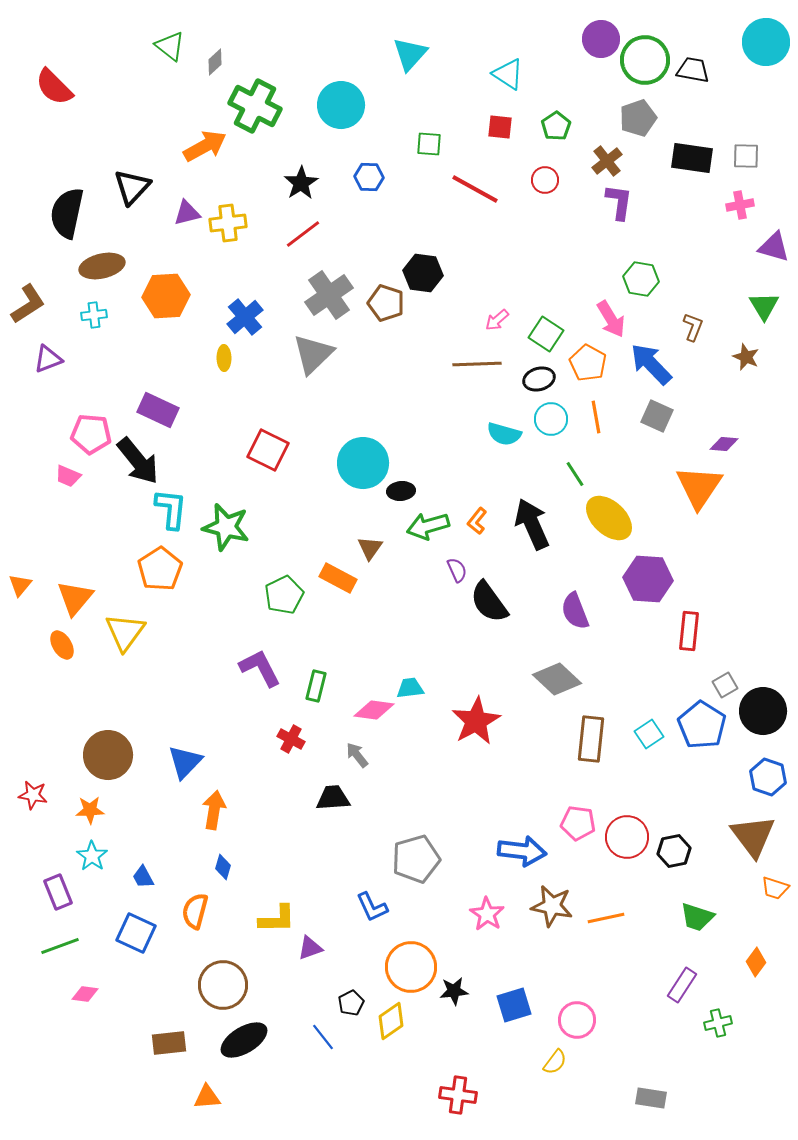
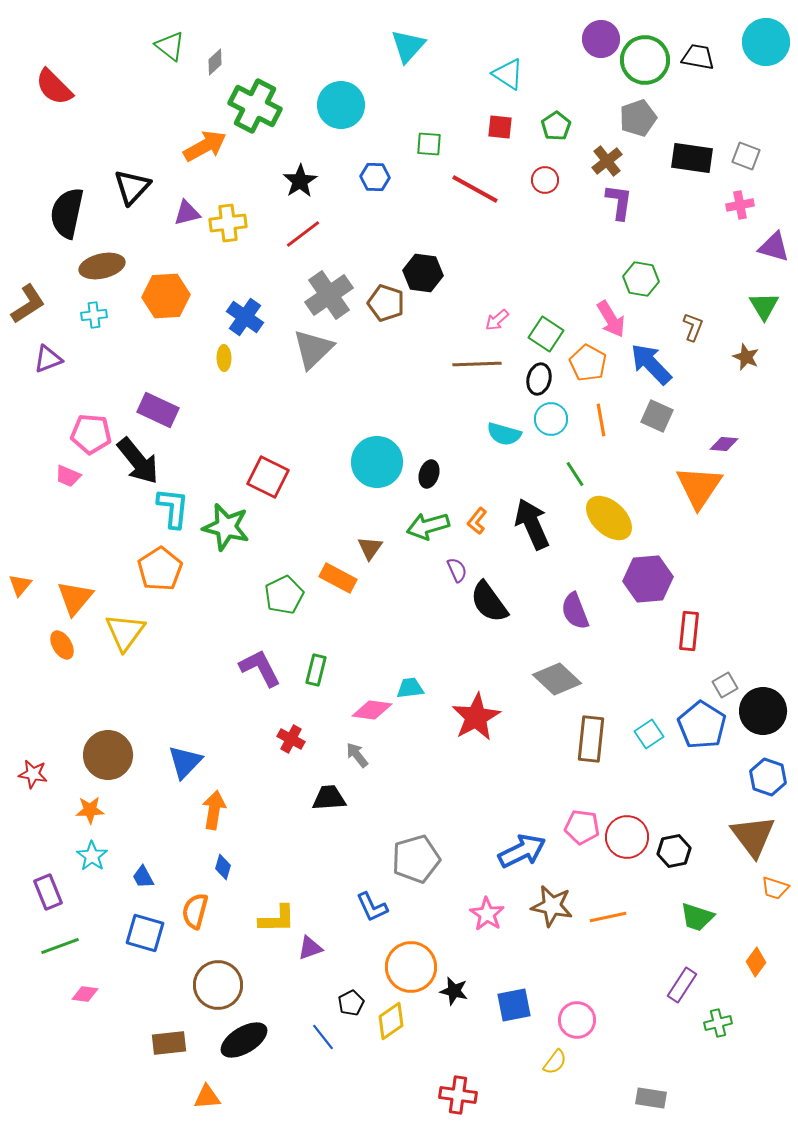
cyan triangle at (410, 54): moved 2 px left, 8 px up
black trapezoid at (693, 70): moved 5 px right, 13 px up
gray square at (746, 156): rotated 20 degrees clockwise
blue hexagon at (369, 177): moved 6 px right
black star at (301, 183): moved 1 px left, 2 px up
blue cross at (245, 317): rotated 15 degrees counterclockwise
gray triangle at (313, 354): moved 5 px up
black ellipse at (539, 379): rotated 60 degrees counterclockwise
orange line at (596, 417): moved 5 px right, 3 px down
red square at (268, 450): moved 27 px down
cyan circle at (363, 463): moved 14 px right, 1 px up
black ellipse at (401, 491): moved 28 px right, 17 px up; rotated 68 degrees counterclockwise
cyan L-shape at (171, 509): moved 2 px right, 1 px up
purple hexagon at (648, 579): rotated 9 degrees counterclockwise
green rectangle at (316, 686): moved 16 px up
pink diamond at (374, 710): moved 2 px left
red star at (476, 721): moved 4 px up
red star at (33, 795): moved 21 px up
black trapezoid at (333, 798): moved 4 px left
pink pentagon at (578, 823): moved 4 px right, 4 px down
blue arrow at (522, 851): rotated 33 degrees counterclockwise
purple rectangle at (58, 892): moved 10 px left
orange line at (606, 918): moved 2 px right, 1 px up
blue square at (136, 933): moved 9 px right; rotated 9 degrees counterclockwise
brown circle at (223, 985): moved 5 px left
black star at (454, 991): rotated 20 degrees clockwise
blue square at (514, 1005): rotated 6 degrees clockwise
